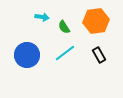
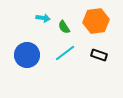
cyan arrow: moved 1 px right, 1 px down
black rectangle: rotated 42 degrees counterclockwise
